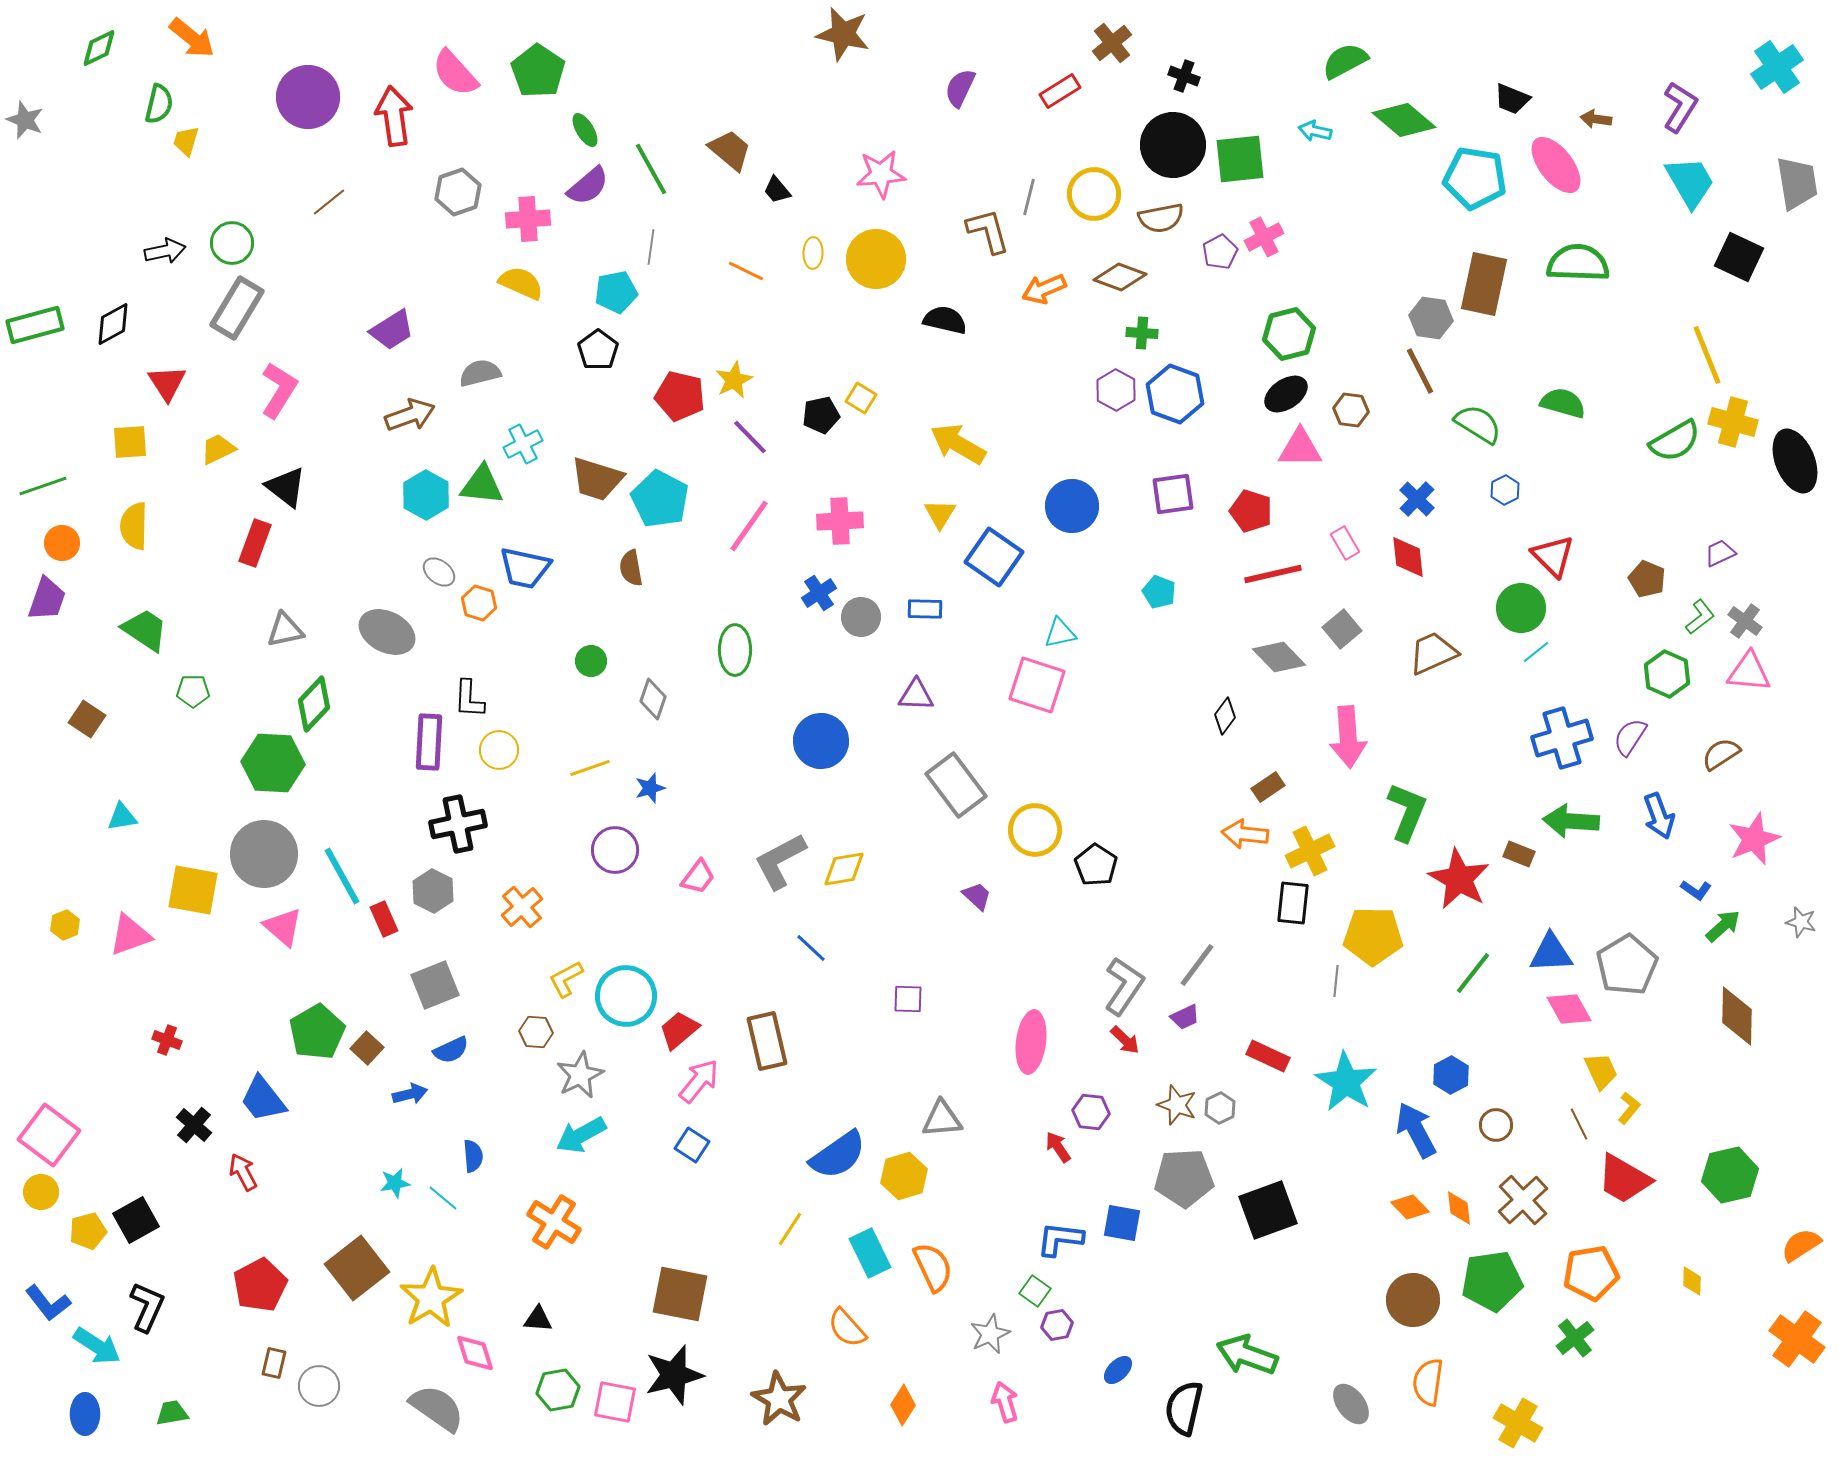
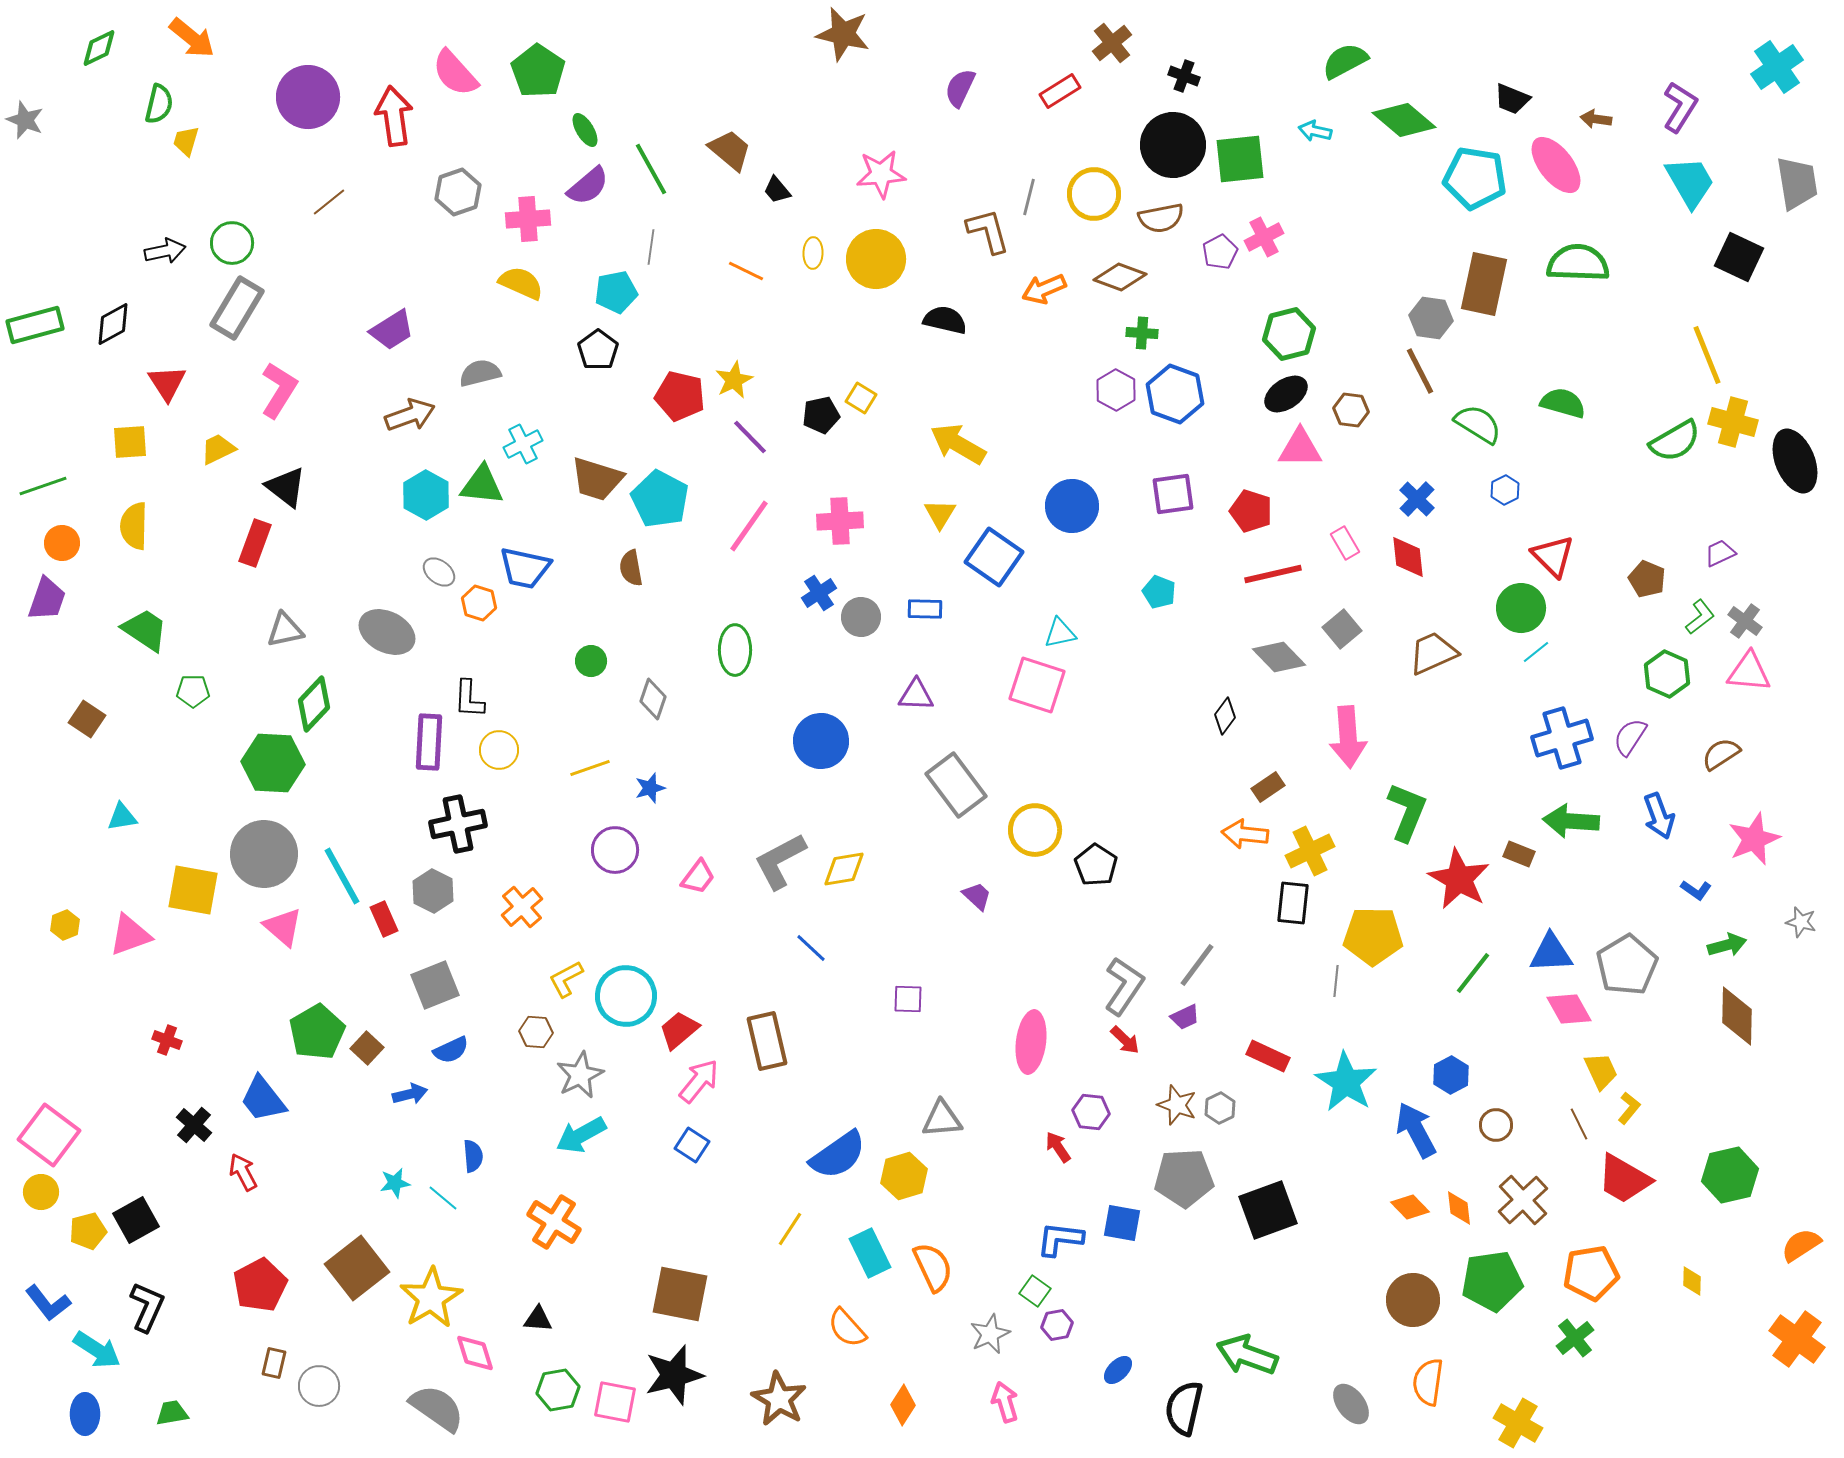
green arrow at (1723, 926): moved 4 px right, 19 px down; rotated 27 degrees clockwise
cyan arrow at (97, 1346): moved 4 px down
